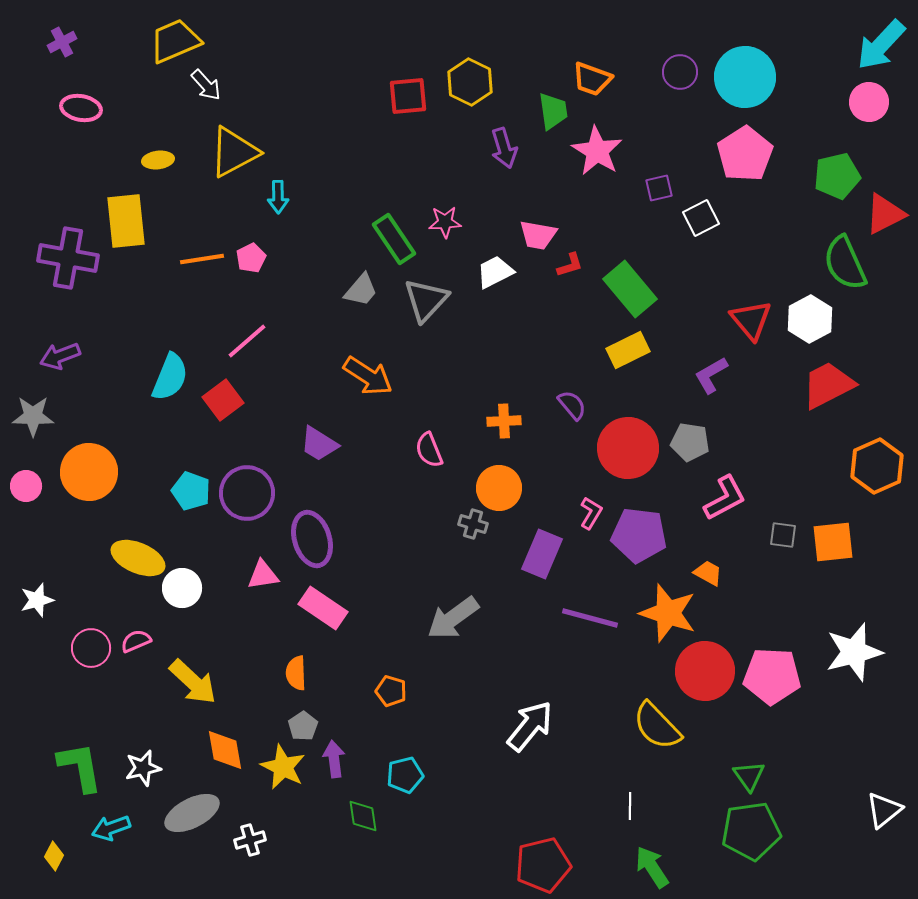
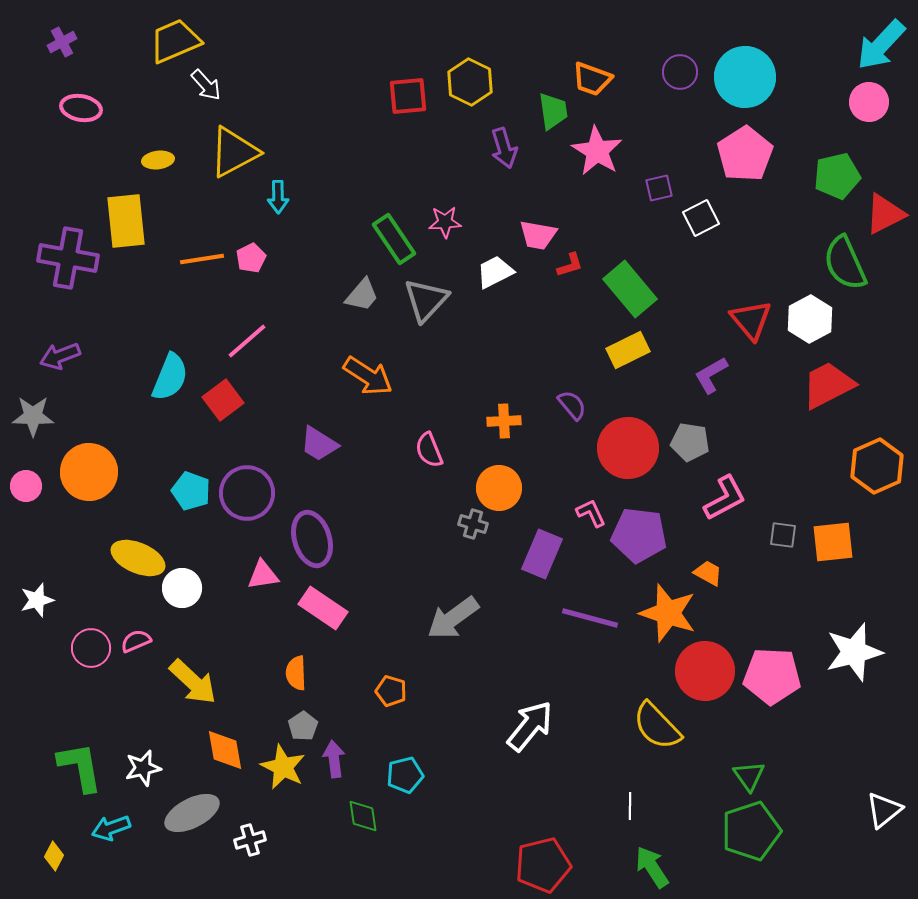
gray trapezoid at (361, 290): moved 1 px right, 5 px down
pink L-shape at (591, 513): rotated 56 degrees counterclockwise
green pentagon at (751, 831): rotated 10 degrees counterclockwise
